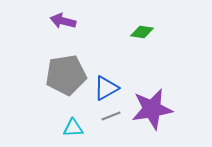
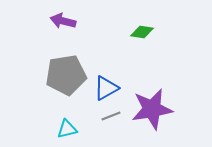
cyan triangle: moved 6 px left, 1 px down; rotated 10 degrees counterclockwise
